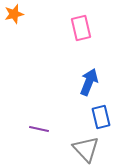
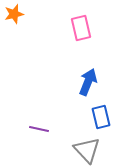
blue arrow: moved 1 px left
gray triangle: moved 1 px right, 1 px down
